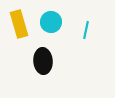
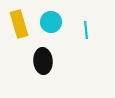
cyan line: rotated 18 degrees counterclockwise
